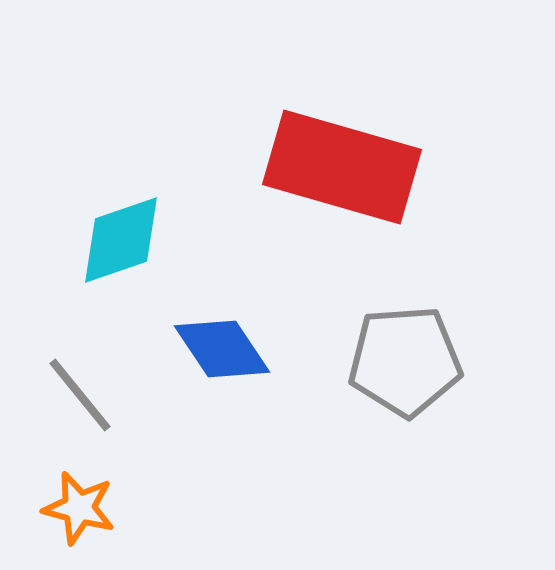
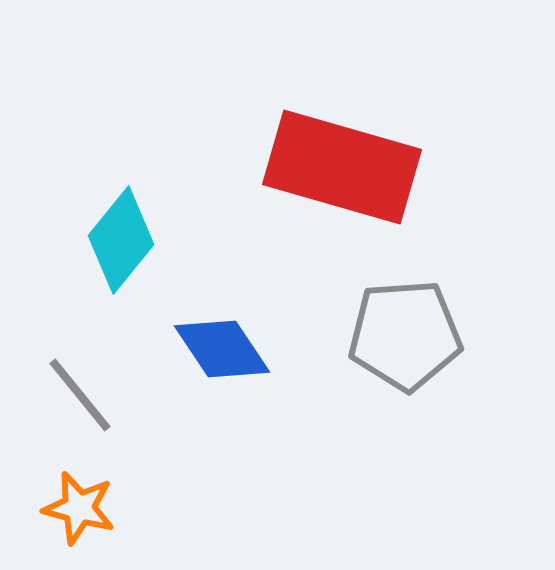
cyan diamond: rotated 32 degrees counterclockwise
gray pentagon: moved 26 px up
